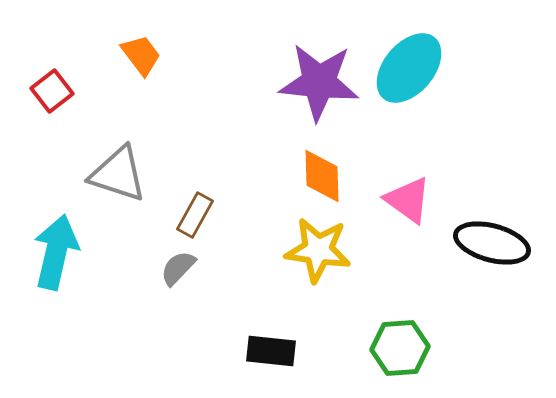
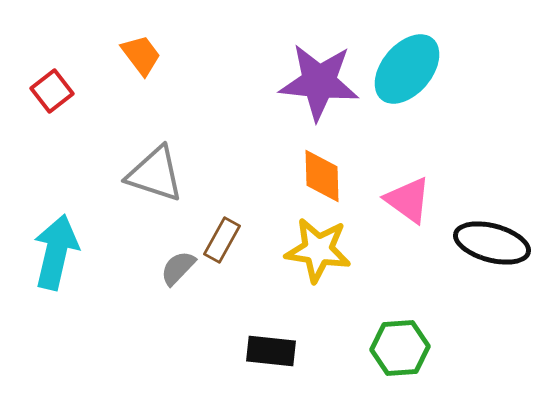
cyan ellipse: moved 2 px left, 1 px down
gray triangle: moved 37 px right
brown rectangle: moved 27 px right, 25 px down
